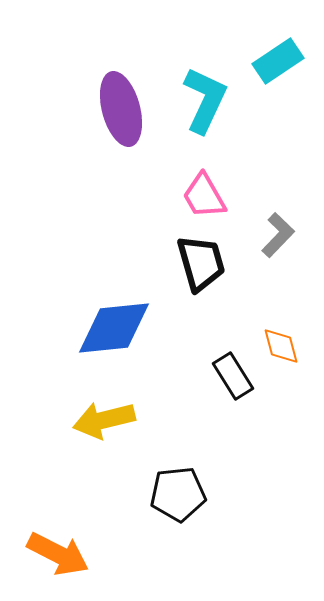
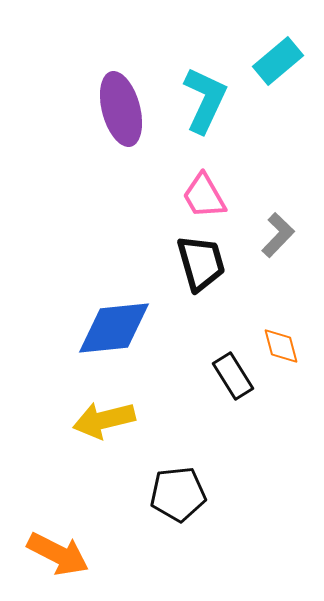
cyan rectangle: rotated 6 degrees counterclockwise
